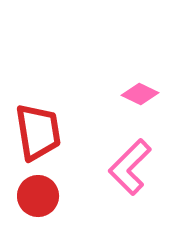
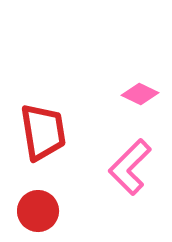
red trapezoid: moved 5 px right
red circle: moved 15 px down
